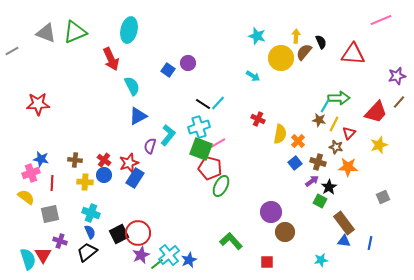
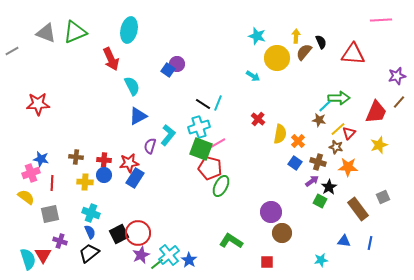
pink line at (381, 20): rotated 20 degrees clockwise
yellow circle at (281, 58): moved 4 px left
purple circle at (188, 63): moved 11 px left, 1 px down
cyan line at (218, 103): rotated 21 degrees counterclockwise
cyan line at (325, 106): rotated 16 degrees clockwise
red trapezoid at (376, 112): rotated 20 degrees counterclockwise
red cross at (258, 119): rotated 16 degrees clockwise
yellow line at (334, 124): moved 4 px right, 5 px down; rotated 21 degrees clockwise
brown cross at (75, 160): moved 1 px right, 3 px up
red cross at (104, 160): rotated 32 degrees counterclockwise
red star at (129, 163): rotated 12 degrees clockwise
blue square at (295, 163): rotated 16 degrees counterclockwise
brown rectangle at (344, 223): moved 14 px right, 14 px up
brown circle at (285, 232): moved 3 px left, 1 px down
green L-shape at (231, 241): rotated 15 degrees counterclockwise
black trapezoid at (87, 252): moved 2 px right, 1 px down
blue star at (189, 260): rotated 14 degrees counterclockwise
